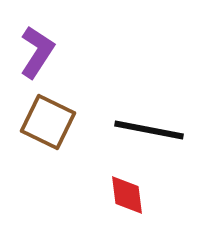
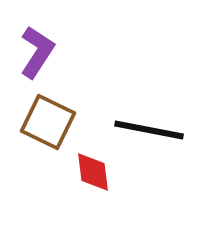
red diamond: moved 34 px left, 23 px up
